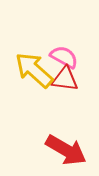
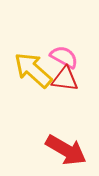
yellow arrow: moved 1 px left
